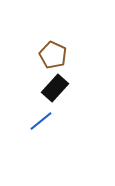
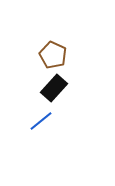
black rectangle: moved 1 px left
